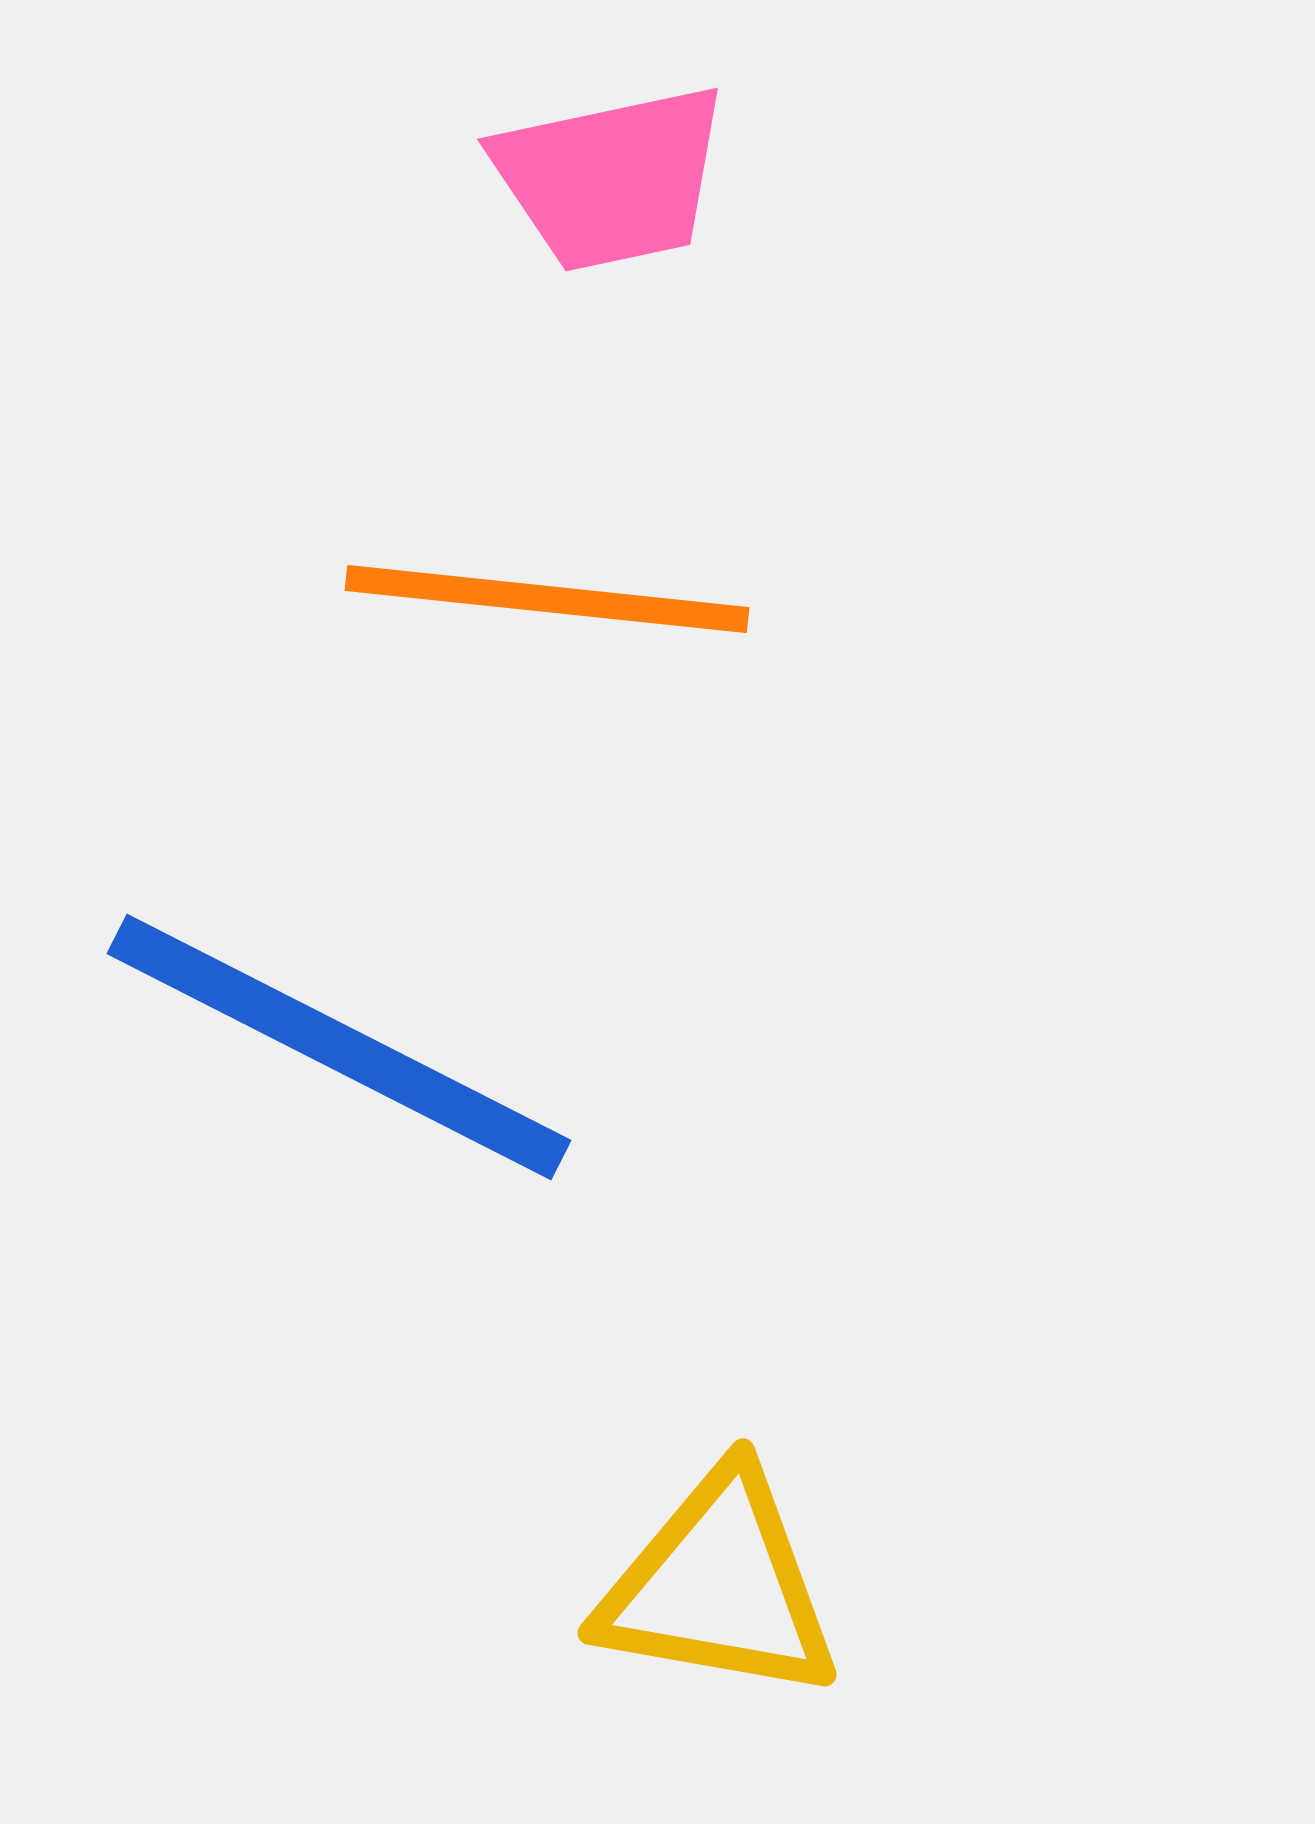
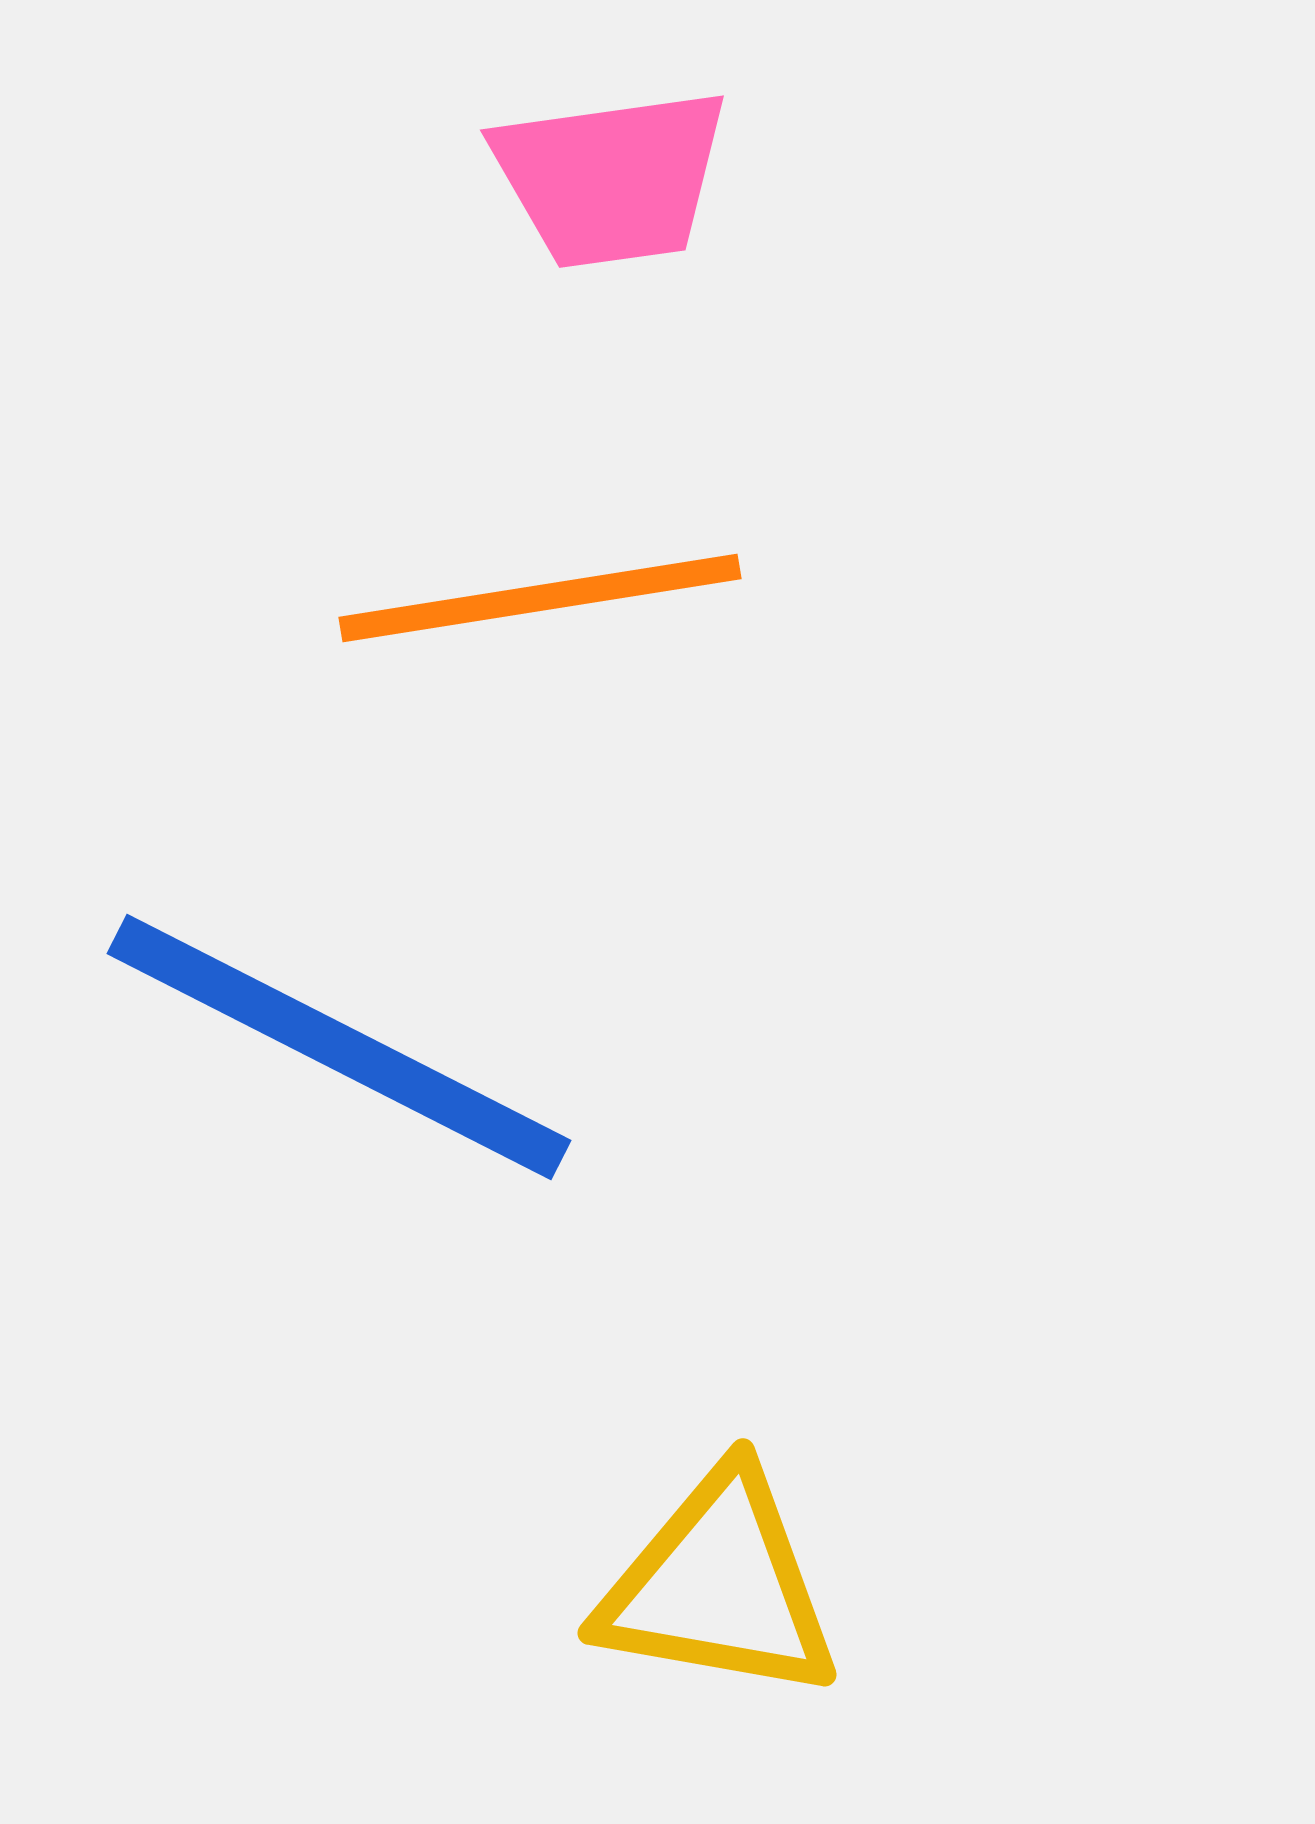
pink trapezoid: rotated 4 degrees clockwise
orange line: moved 7 px left, 1 px up; rotated 15 degrees counterclockwise
